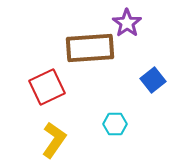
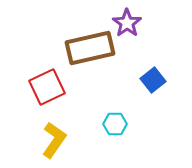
brown rectangle: rotated 9 degrees counterclockwise
